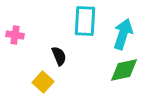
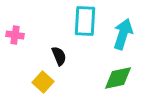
green diamond: moved 6 px left, 8 px down
